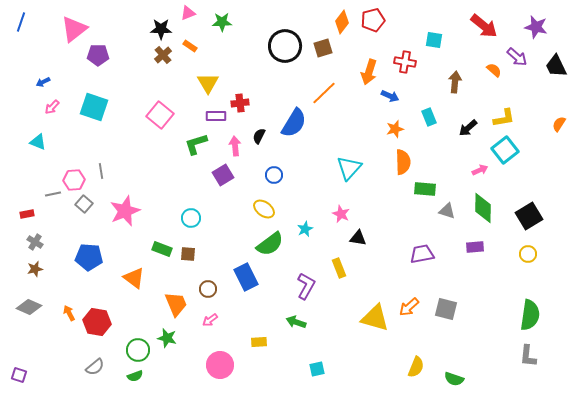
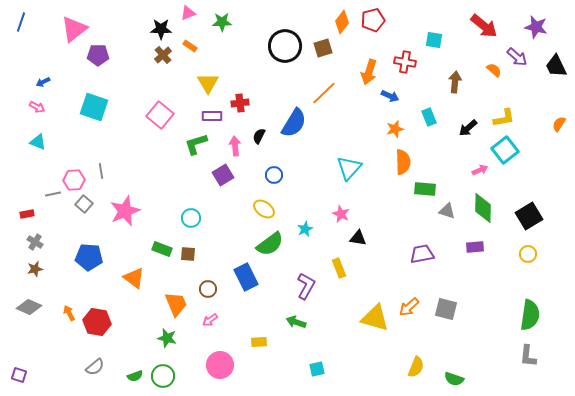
pink arrow at (52, 107): moved 15 px left; rotated 105 degrees counterclockwise
purple rectangle at (216, 116): moved 4 px left
green circle at (138, 350): moved 25 px right, 26 px down
